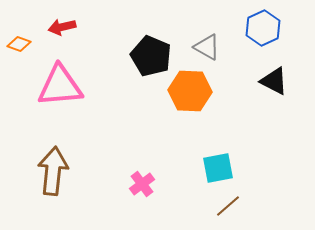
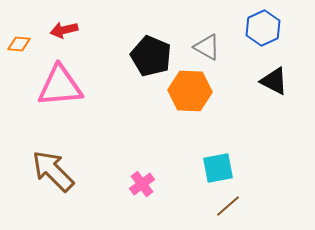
red arrow: moved 2 px right, 3 px down
orange diamond: rotated 15 degrees counterclockwise
brown arrow: rotated 51 degrees counterclockwise
